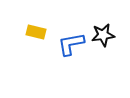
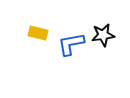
yellow rectangle: moved 2 px right, 1 px down
